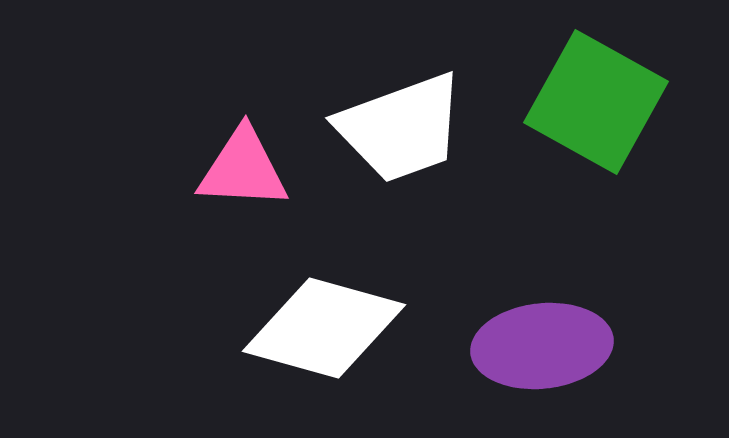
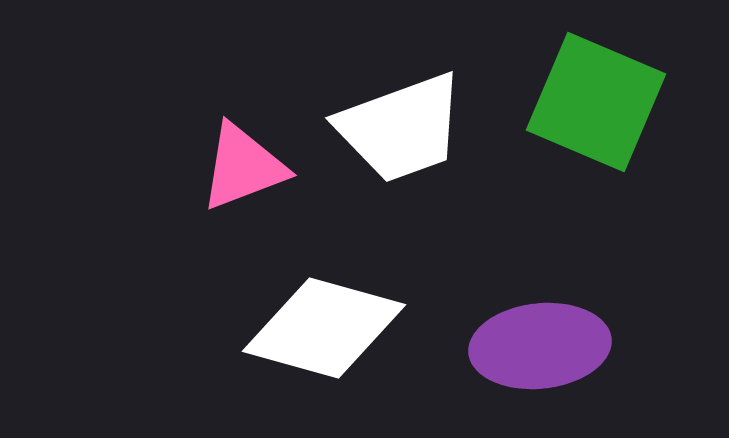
green square: rotated 6 degrees counterclockwise
pink triangle: moved 2 px up; rotated 24 degrees counterclockwise
purple ellipse: moved 2 px left
